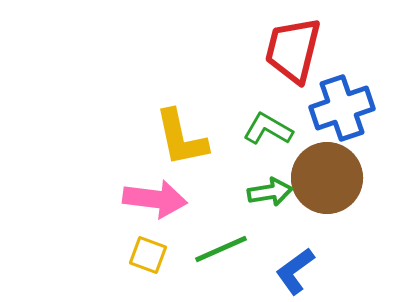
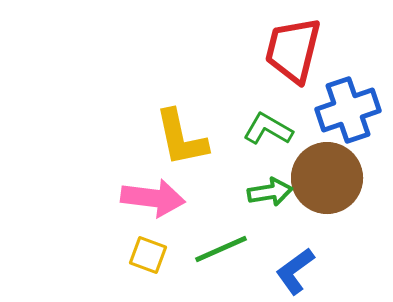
blue cross: moved 6 px right, 2 px down
pink arrow: moved 2 px left, 1 px up
